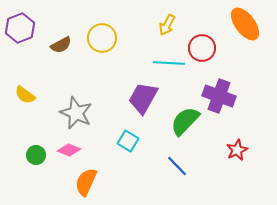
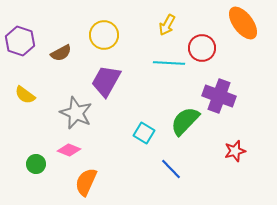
orange ellipse: moved 2 px left, 1 px up
purple hexagon: moved 13 px down; rotated 20 degrees counterclockwise
yellow circle: moved 2 px right, 3 px up
brown semicircle: moved 8 px down
purple trapezoid: moved 37 px left, 17 px up
cyan square: moved 16 px right, 8 px up
red star: moved 2 px left, 1 px down; rotated 10 degrees clockwise
green circle: moved 9 px down
blue line: moved 6 px left, 3 px down
